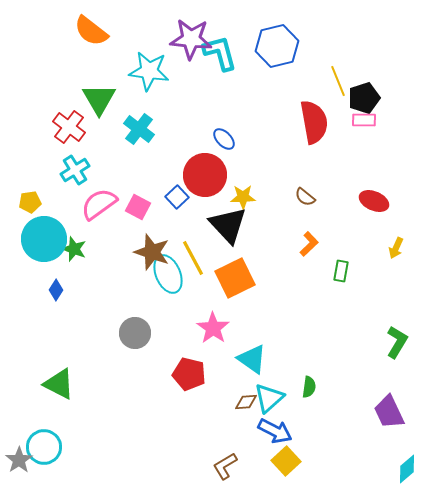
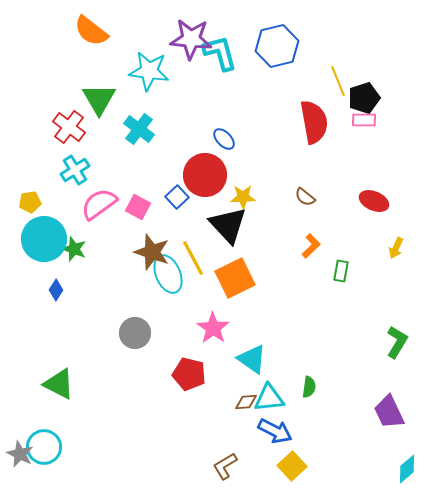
orange L-shape at (309, 244): moved 2 px right, 2 px down
cyan triangle at (269, 398): rotated 36 degrees clockwise
gray star at (19, 460): moved 1 px right, 6 px up; rotated 12 degrees counterclockwise
yellow square at (286, 461): moved 6 px right, 5 px down
